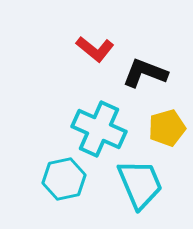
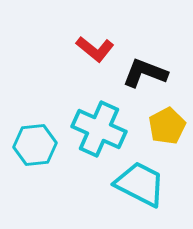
yellow pentagon: moved 2 px up; rotated 12 degrees counterclockwise
cyan hexagon: moved 29 px left, 34 px up; rotated 6 degrees clockwise
cyan trapezoid: rotated 40 degrees counterclockwise
